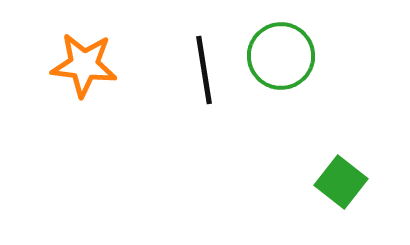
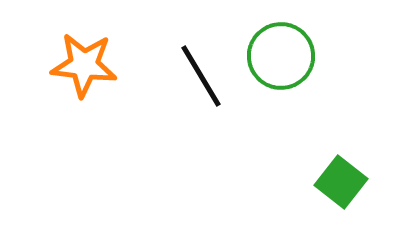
black line: moved 3 px left, 6 px down; rotated 22 degrees counterclockwise
